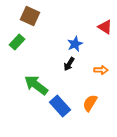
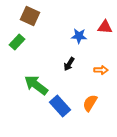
red triangle: rotated 28 degrees counterclockwise
blue star: moved 4 px right, 8 px up; rotated 28 degrees clockwise
